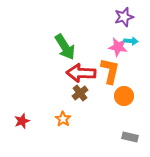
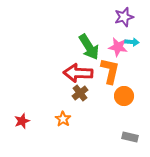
cyan arrow: moved 1 px right, 1 px down
green arrow: moved 24 px right
red arrow: moved 3 px left
